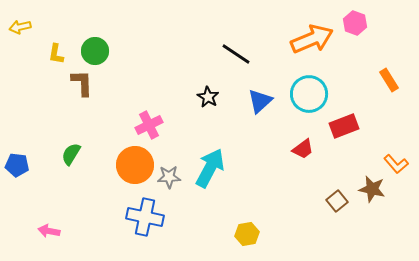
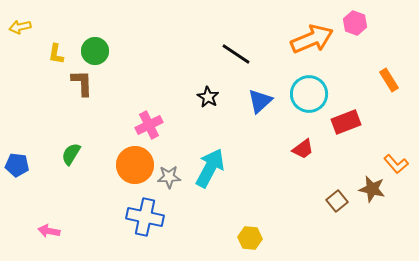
red rectangle: moved 2 px right, 4 px up
yellow hexagon: moved 3 px right, 4 px down; rotated 15 degrees clockwise
